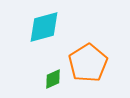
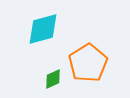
cyan diamond: moved 1 px left, 2 px down
